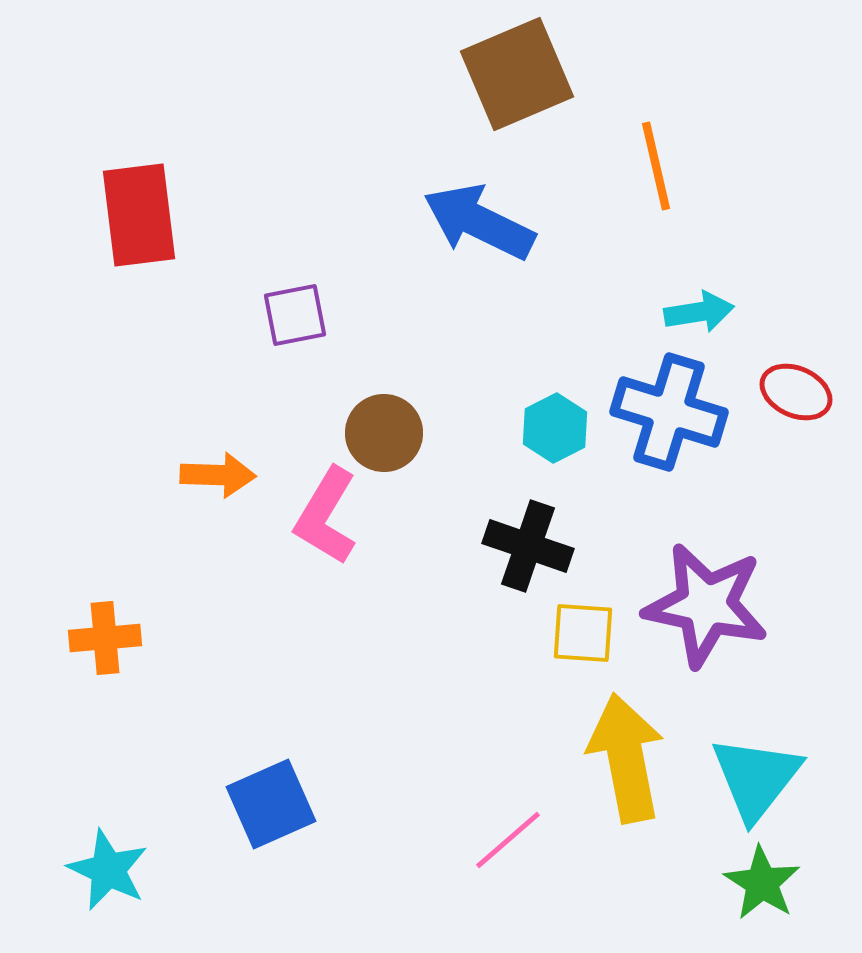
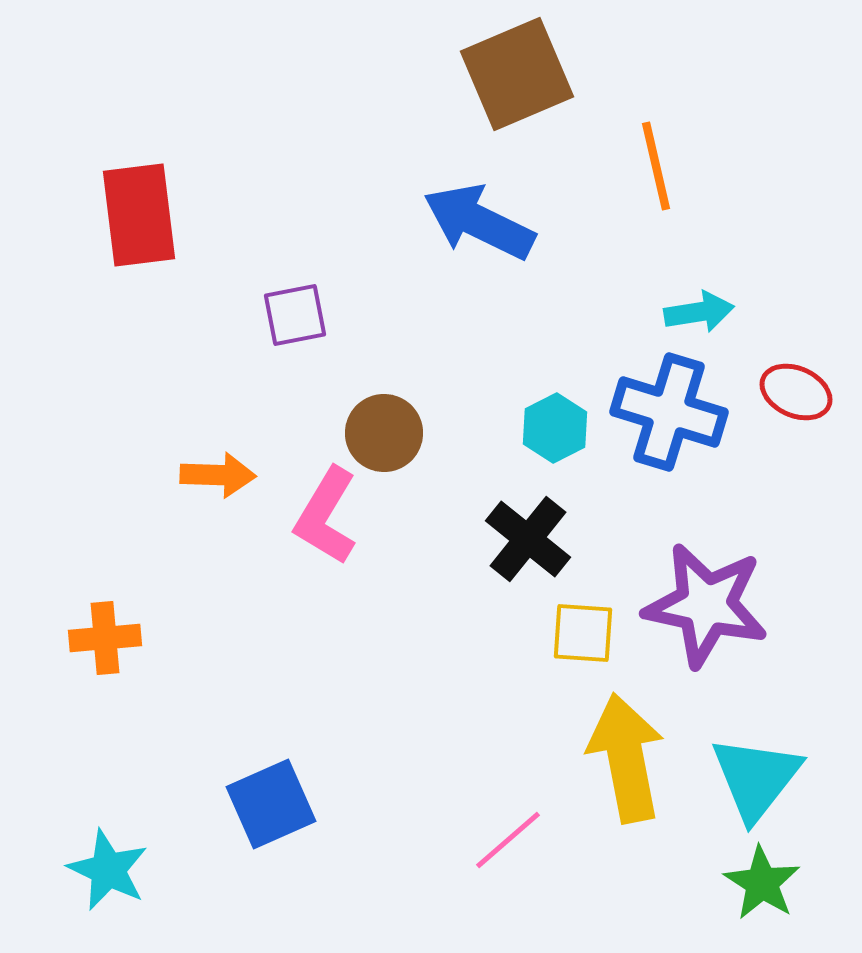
black cross: moved 7 px up; rotated 20 degrees clockwise
